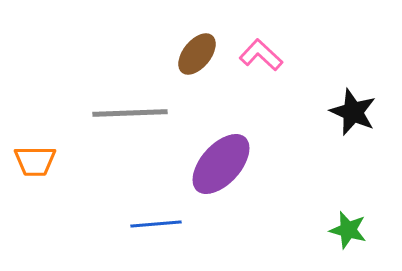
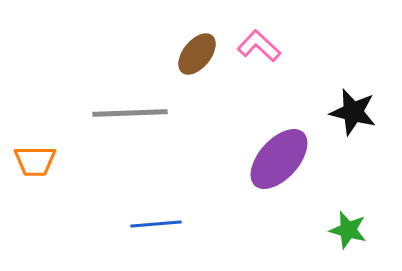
pink L-shape: moved 2 px left, 9 px up
black star: rotated 9 degrees counterclockwise
purple ellipse: moved 58 px right, 5 px up
